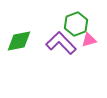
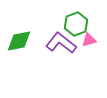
purple L-shape: rotated 8 degrees counterclockwise
